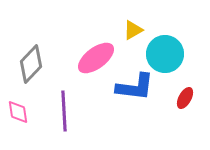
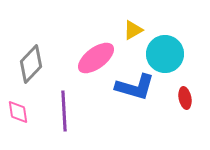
blue L-shape: rotated 9 degrees clockwise
red ellipse: rotated 40 degrees counterclockwise
